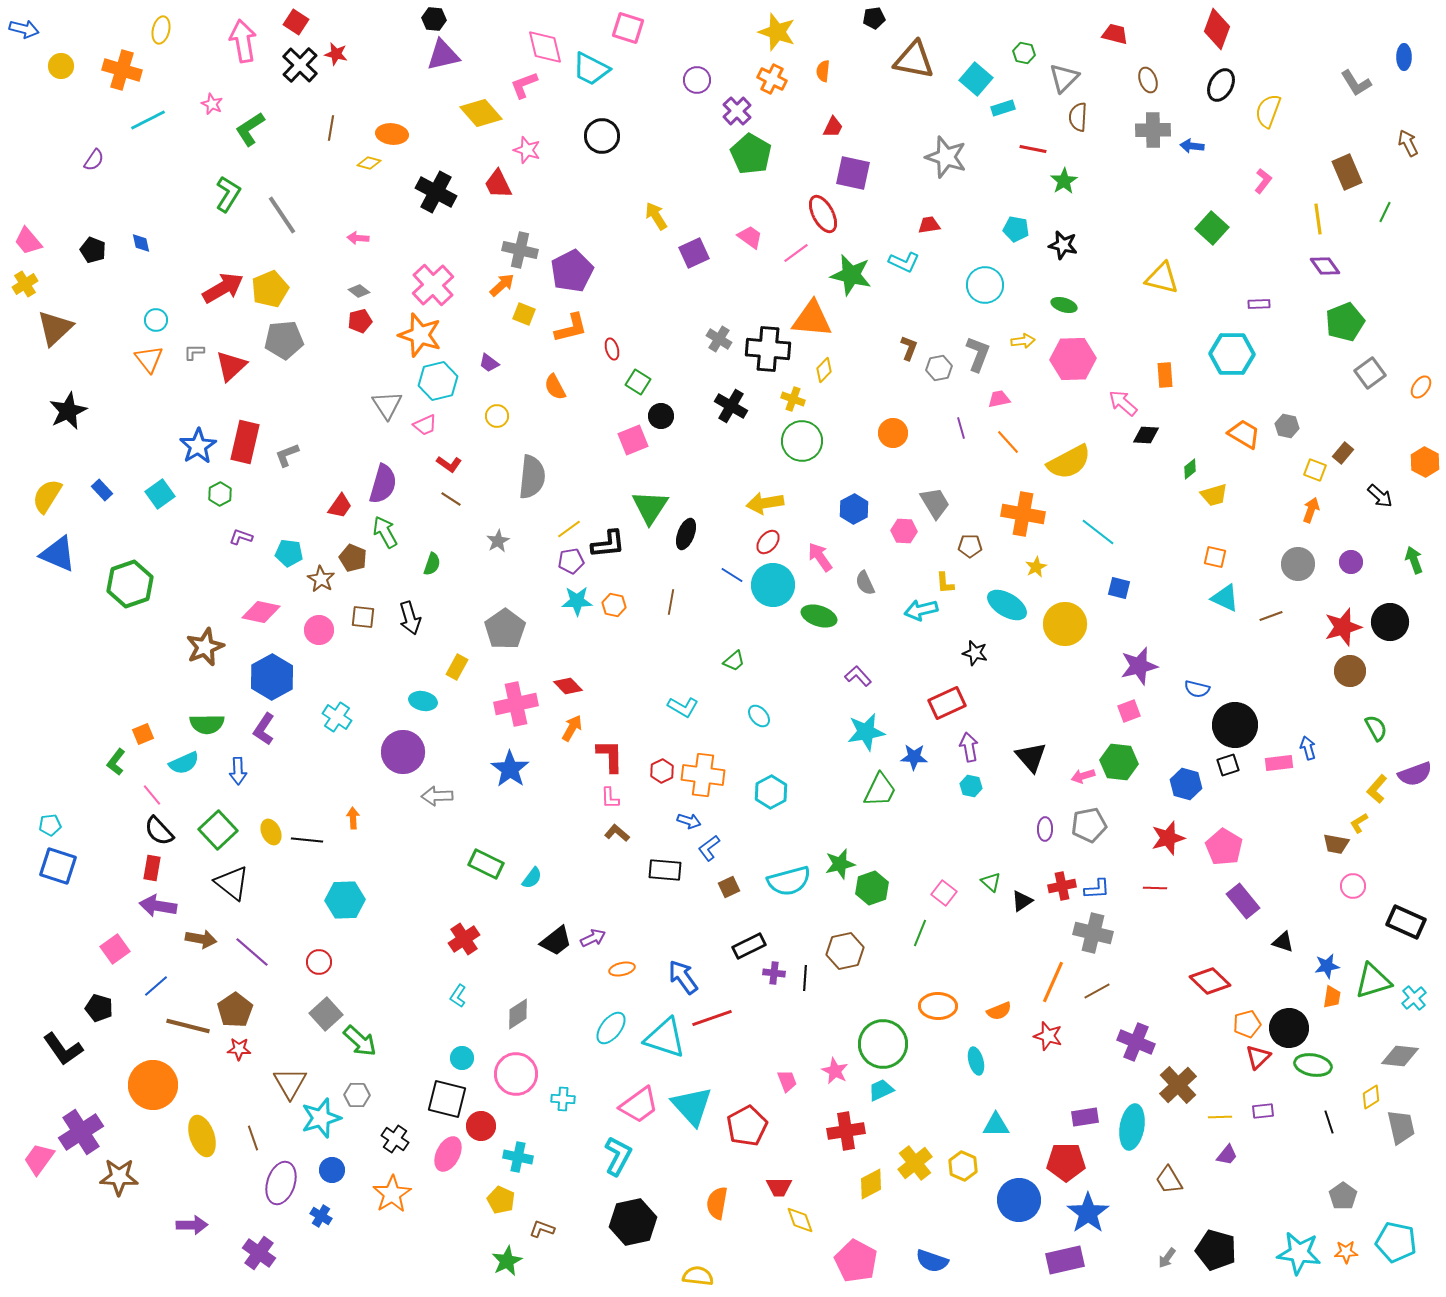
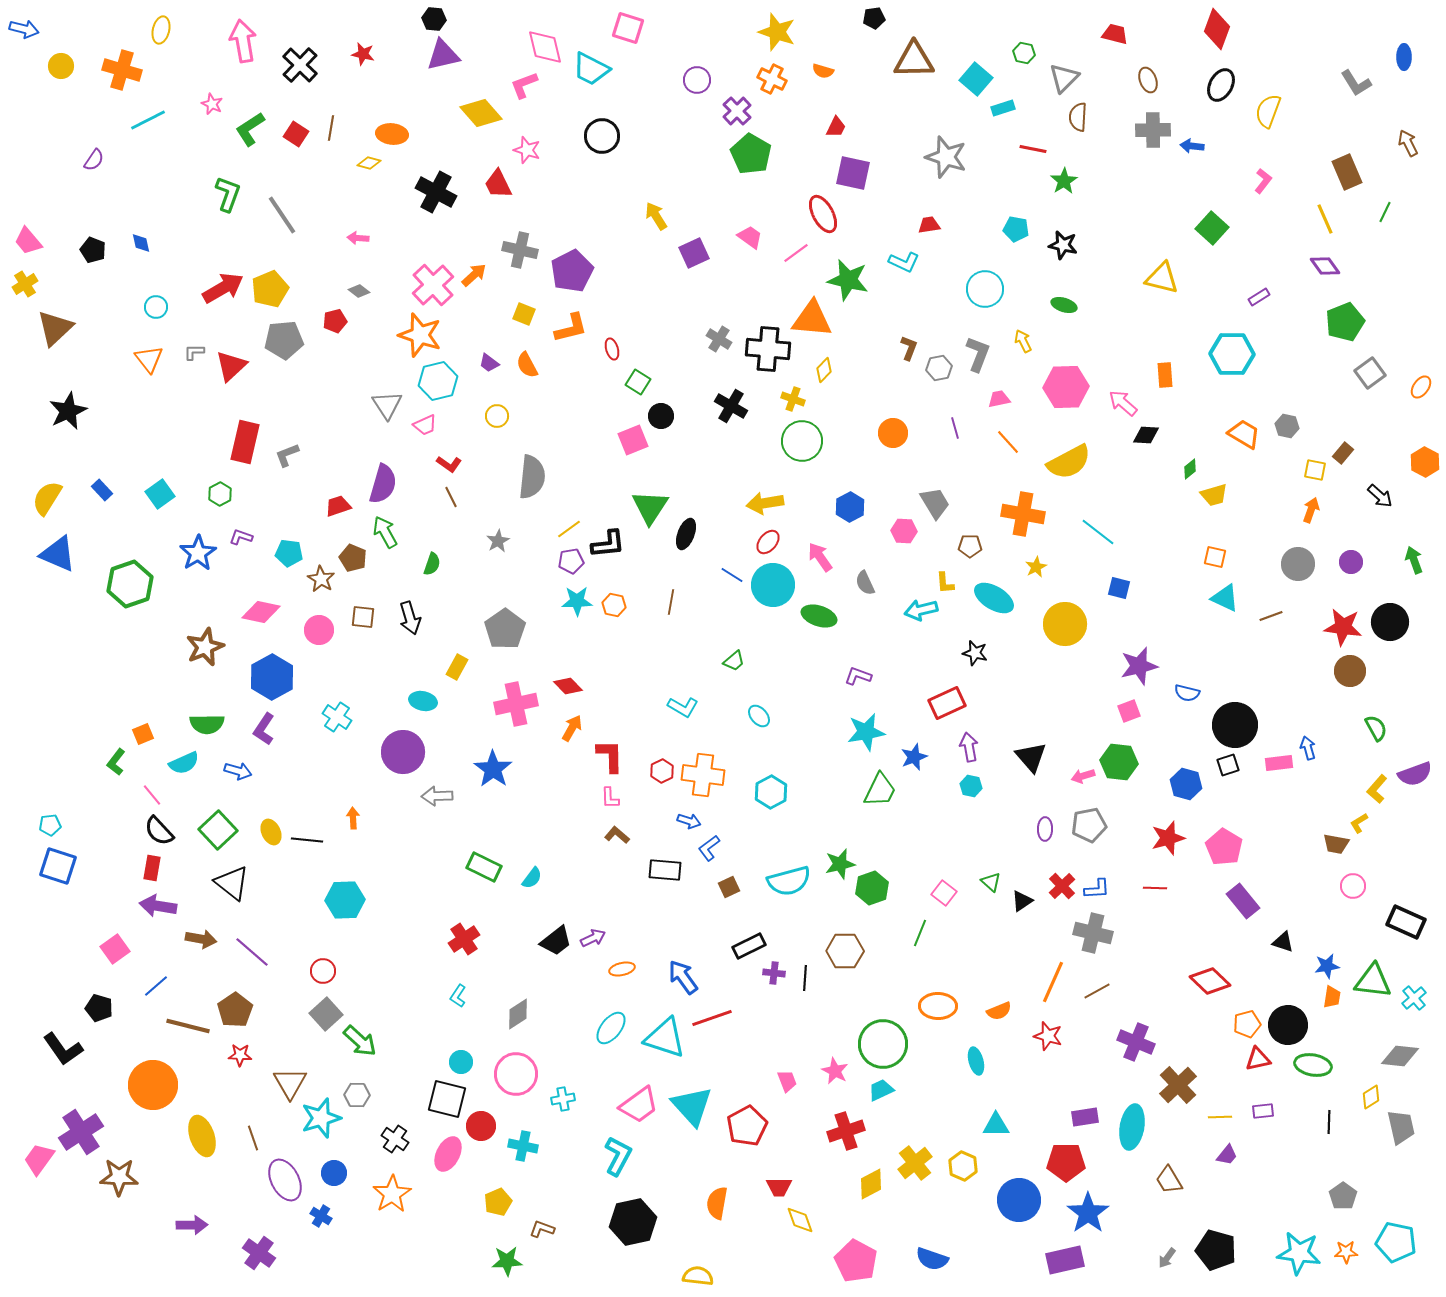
red square at (296, 22): moved 112 px down
red star at (336, 54): moved 27 px right
brown triangle at (914, 60): rotated 12 degrees counterclockwise
orange semicircle at (823, 71): rotated 80 degrees counterclockwise
red trapezoid at (833, 127): moved 3 px right
green L-shape at (228, 194): rotated 12 degrees counterclockwise
yellow line at (1318, 219): moved 7 px right; rotated 16 degrees counterclockwise
green star at (851, 275): moved 3 px left, 5 px down
orange arrow at (502, 285): moved 28 px left, 10 px up
cyan circle at (985, 285): moved 4 px down
purple rectangle at (1259, 304): moved 7 px up; rotated 30 degrees counterclockwise
cyan circle at (156, 320): moved 13 px up
red pentagon at (360, 321): moved 25 px left
yellow arrow at (1023, 341): rotated 110 degrees counterclockwise
pink hexagon at (1073, 359): moved 7 px left, 28 px down
orange semicircle at (555, 387): moved 28 px left, 22 px up
purple line at (961, 428): moved 6 px left
blue star at (198, 446): moved 107 px down
yellow square at (1315, 470): rotated 10 degrees counterclockwise
yellow semicircle at (47, 496): moved 2 px down
brown line at (451, 499): moved 2 px up; rotated 30 degrees clockwise
red trapezoid at (340, 506): moved 2 px left; rotated 144 degrees counterclockwise
blue hexagon at (854, 509): moved 4 px left, 2 px up
cyan ellipse at (1007, 605): moved 13 px left, 7 px up
red star at (1343, 627): rotated 24 degrees clockwise
purple L-shape at (858, 676): rotated 28 degrees counterclockwise
blue semicircle at (1197, 689): moved 10 px left, 4 px down
blue star at (914, 757): rotated 24 degrees counterclockwise
blue star at (510, 769): moved 17 px left
blue arrow at (238, 771): rotated 72 degrees counterclockwise
brown L-shape at (617, 833): moved 2 px down
green rectangle at (486, 864): moved 2 px left, 3 px down
red cross at (1062, 886): rotated 32 degrees counterclockwise
brown hexagon at (845, 951): rotated 12 degrees clockwise
red circle at (319, 962): moved 4 px right, 9 px down
green triangle at (1373, 981): rotated 24 degrees clockwise
black circle at (1289, 1028): moved 1 px left, 3 px up
red star at (239, 1049): moved 1 px right, 6 px down
red triangle at (1258, 1057): moved 2 px down; rotated 32 degrees clockwise
cyan circle at (462, 1058): moved 1 px left, 4 px down
cyan cross at (563, 1099): rotated 15 degrees counterclockwise
black line at (1329, 1122): rotated 20 degrees clockwise
red cross at (846, 1131): rotated 9 degrees counterclockwise
cyan cross at (518, 1157): moved 5 px right, 11 px up
blue circle at (332, 1170): moved 2 px right, 3 px down
purple ellipse at (281, 1183): moved 4 px right, 3 px up; rotated 45 degrees counterclockwise
yellow pentagon at (501, 1200): moved 3 px left, 2 px down; rotated 24 degrees clockwise
green star at (507, 1261): rotated 24 degrees clockwise
blue semicircle at (932, 1261): moved 2 px up
